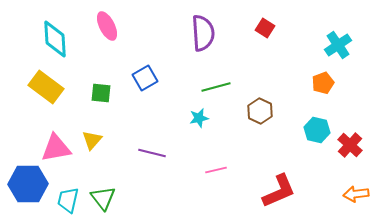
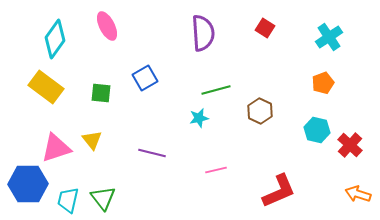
cyan diamond: rotated 39 degrees clockwise
cyan cross: moved 9 px left, 8 px up
green line: moved 3 px down
yellow triangle: rotated 20 degrees counterclockwise
pink triangle: rotated 8 degrees counterclockwise
orange arrow: moved 2 px right; rotated 25 degrees clockwise
